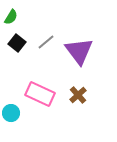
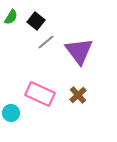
black square: moved 19 px right, 22 px up
